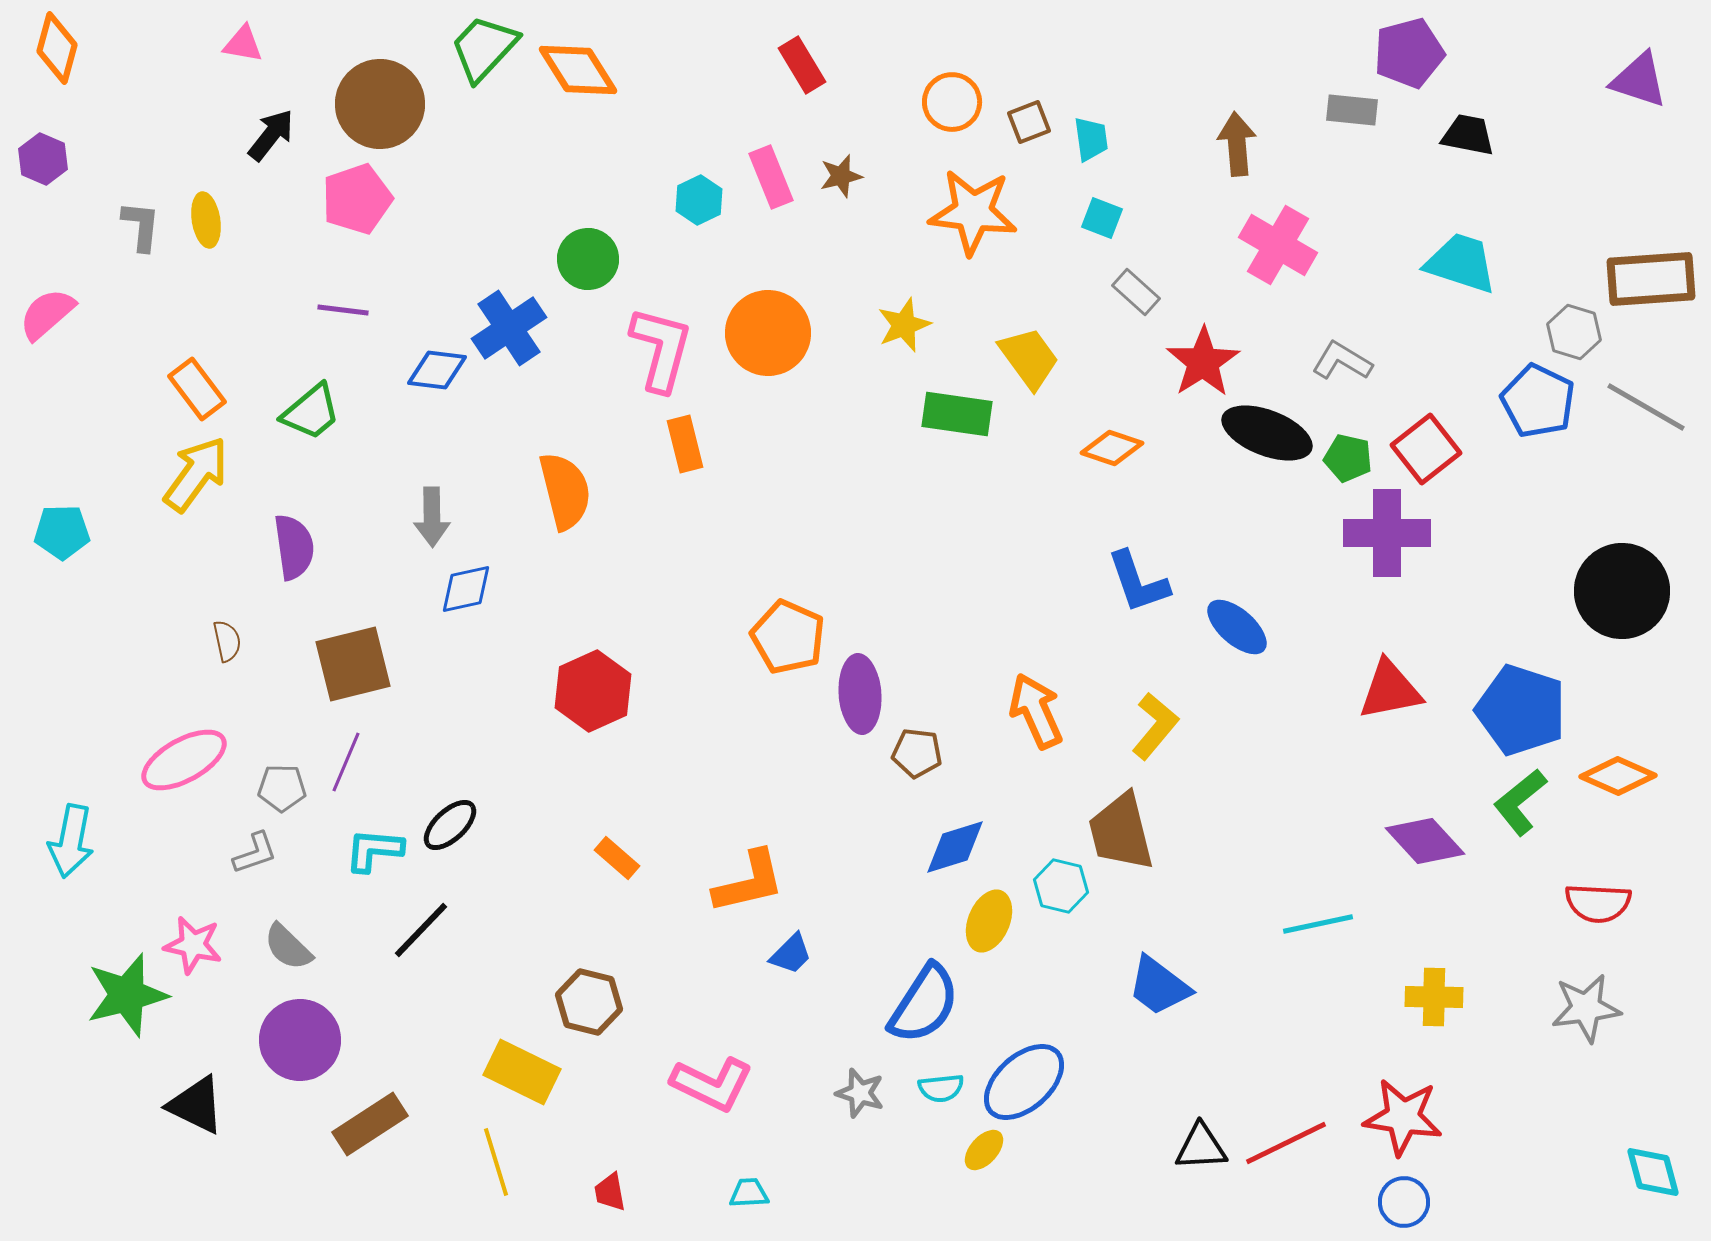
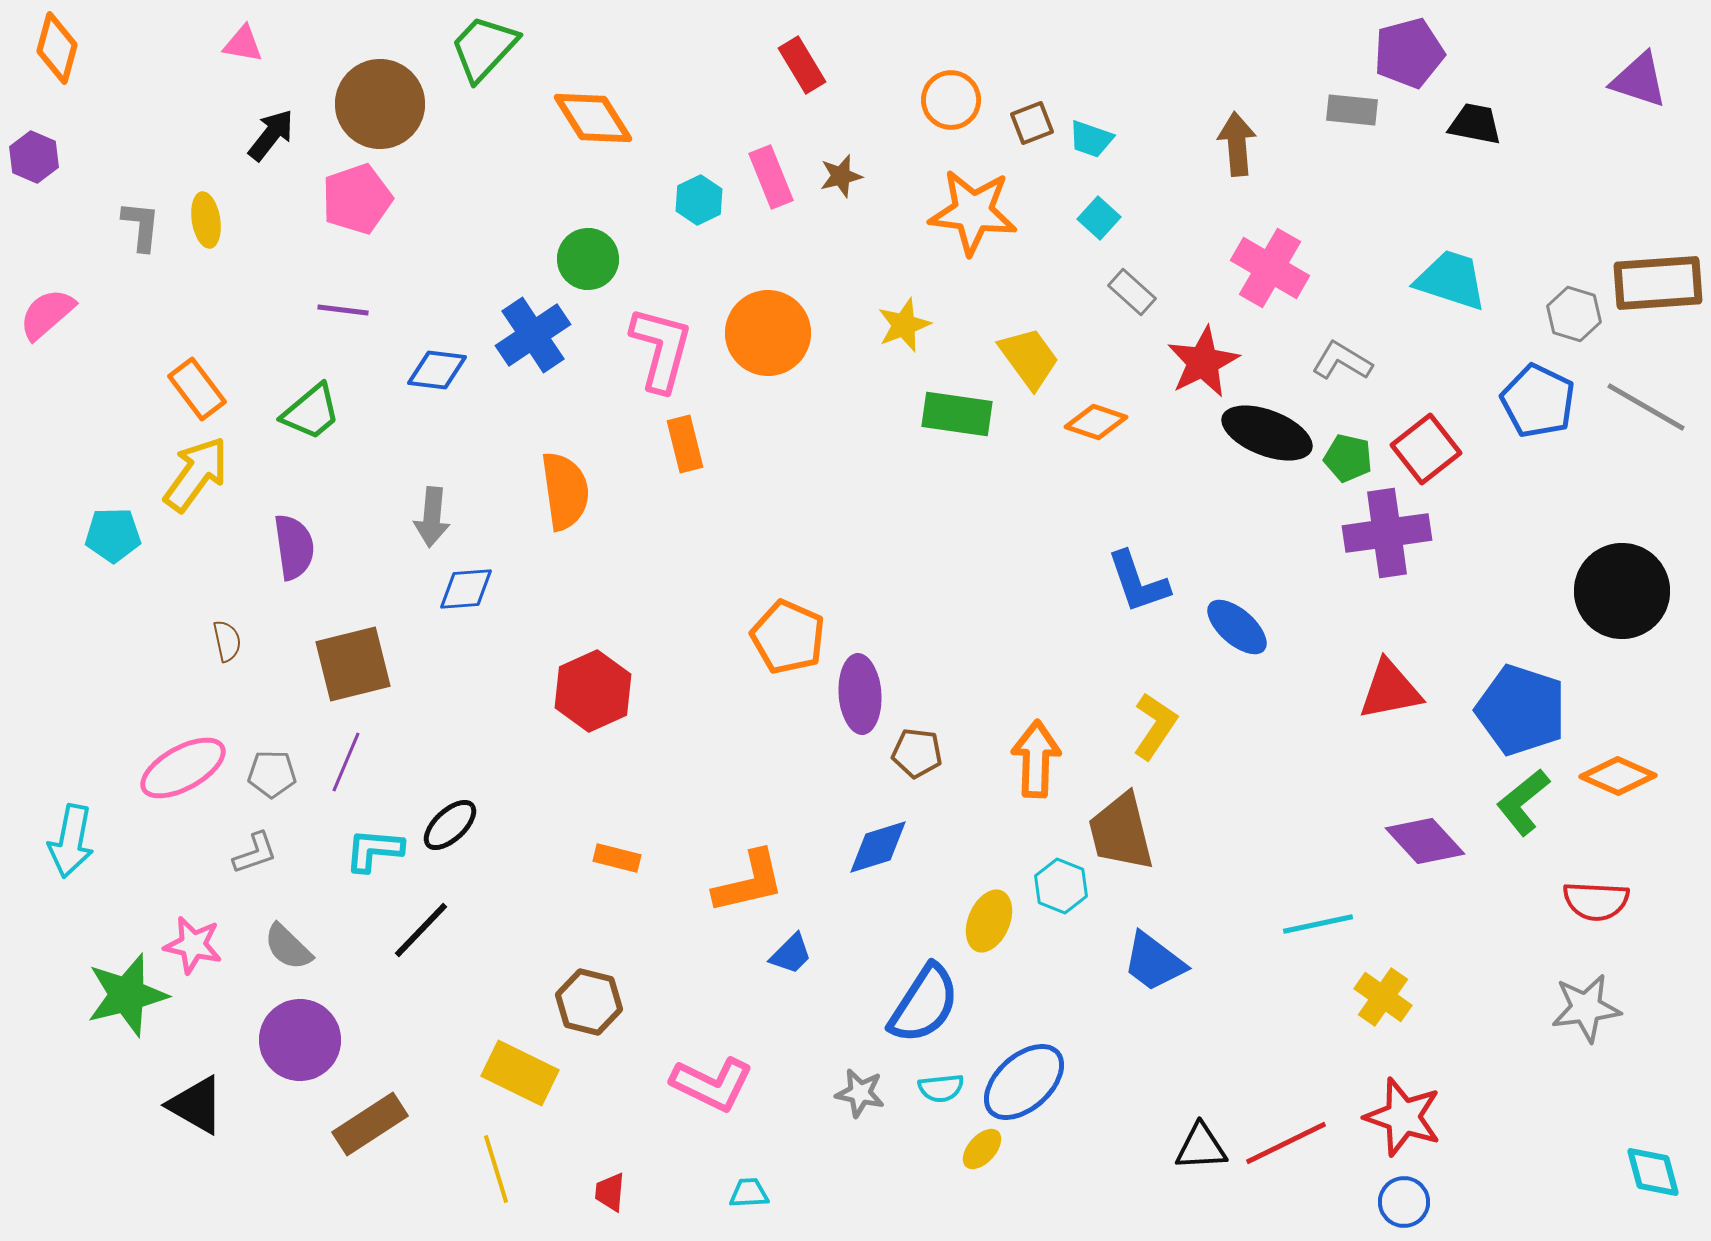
orange diamond at (578, 70): moved 15 px right, 48 px down
orange circle at (952, 102): moved 1 px left, 2 px up
brown square at (1029, 122): moved 3 px right, 1 px down
black trapezoid at (1468, 135): moved 7 px right, 11 px up
cyan trapezoid at (1091, 139): rotated 117 degrees clockwise
purple hexagon at (43, 159): moved 9 px left, 2 px up
cyan square at (1102, 218): moved 3 px left; rotated 21 degrees clockwise
pink cross at (1278, 245): moved 8 px left, 23 px down
cyan trapezoid at (1461, 263): moved 10 px left, 17 px down
brown rectangle at (1651, 279): moved 7 px right, 4 px down
gray rectangle at (1136, 292): moved 4 px left
blue cross at (509, 328): moved 24 px right, 7 px down
gray hexagon at (1574, 332): moved 18 px up
red star at (1203, 362): rotated 6 degrees clockwise
orange diamond at (1112, 448): moved 16 px left, 26 px up
orange semicircle at (565, 491): rotated 6 degrees clockwise
gray arrow at (432, 517): rotated 6 degrees clockwise
cyan pentagon at (62, 532): moved 51 px right, 3 px down
purple cross at (1387, 533): rotated 8 degrees counterclockwise
blue diamond at (466, 589): rotated 8 degrees clockwise
orange arrow at (1036, 711): moved 48 px down; rotated 26 degrees clockwise
yellow L-shape at (1155, 726): rotated 6 degrees counterclockwise
pink ellipse at (184, 760): moved 1 px left, 8 px down
gray pentagon at (282, 788): moved 10 px left, 14 px up
green L-shape at (1520, 802): moved 3 px right
blue diamond at (955, 847): moved 77 px left
orange rectangle at (617, 858): rotated 27 degrees counterclockwise
cyan hexagon at (1061, 886): rotated 8 degrees clockwise
red semicircle at (1598, 903): moved 2 px left, 2 px up
blue trapezoid at (1159, 986): moved 5 px left, 24 px up
yellow cross at (1434, 997): moved 51 px left; rotated 34 degrees clockwise
yellow rectangle at (522, 1072): moved 2 px left, 1 px down
gray star at (860, 1093): rotated 6 degrees counterclockwise
black triangle at (196, 1105): rotated 4 degrees clockwise
red star at (1403, 1117): rotated 10 degrees clockwise
yellow ellipse at (984, 1150): moved 2 px left, 1 px up
yellow line at (496, 1162): moved 7 px down
red trapezoid at (610, 1192): rotated 15 degrees clockwise
